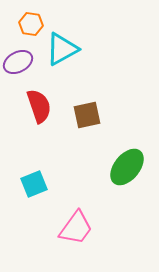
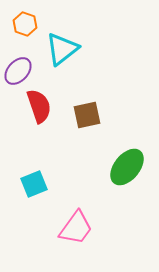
orange hexagon: moved 6 px left; rotated 10 degrees clockwise
cyan triangle: rotated 9 degrees counterclockwise
purple ellipse: moved 9 px down; rotated 20 degrees counterclockwise
